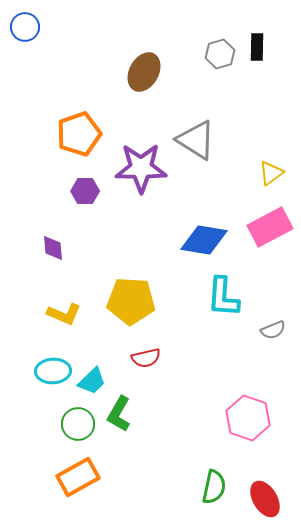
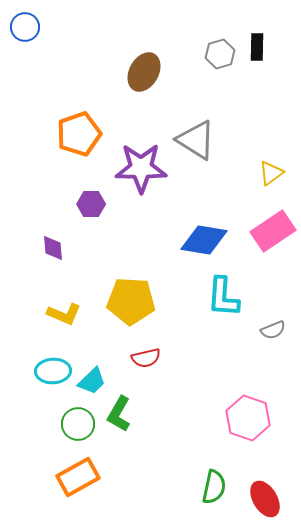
purple hexagon: moved 6 px right, 13 px down
pink rectangle: moved 3 px right, 4 px down; rotated 6 degrees counterclockwise
